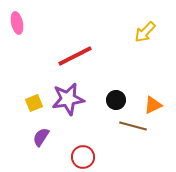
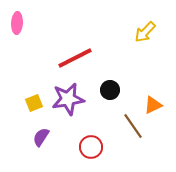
pink ellipse: rotated 15 degrees clockwise
red line: moved 2 px down
black circle: moved 6 px left, 10 px up
brown line: rotated 40 degrees clockwise
red circle: moved 8 px right, 10 px up
